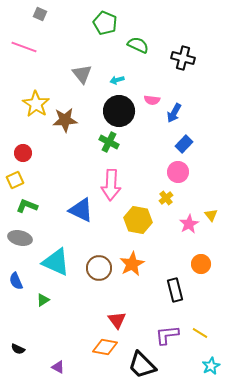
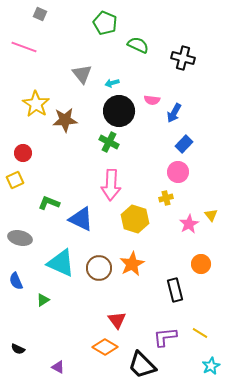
cyan arrow: moved 5 px left, 3 px down
yellow cross: rotated 24 degrees clockwise
green L-shape: moved 22 px right, 3 px up
blue triangle: moved 9 px down
yellow hexagon: moved 3 px left, 1 px up; rotated 8 degrees clockwise
cyan triangle: moved 5 px right, 1 px down
purple L-shape: moved 2 px left, 2 px down
orange diamond: rotated 20 degrees clockwise
